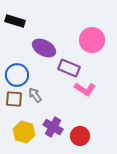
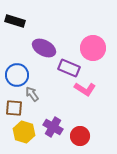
pink circle: moved 1 px right, 8 px down
gray arrow: moved 3 px left, 1 px up
brown square: moved 9 px down
